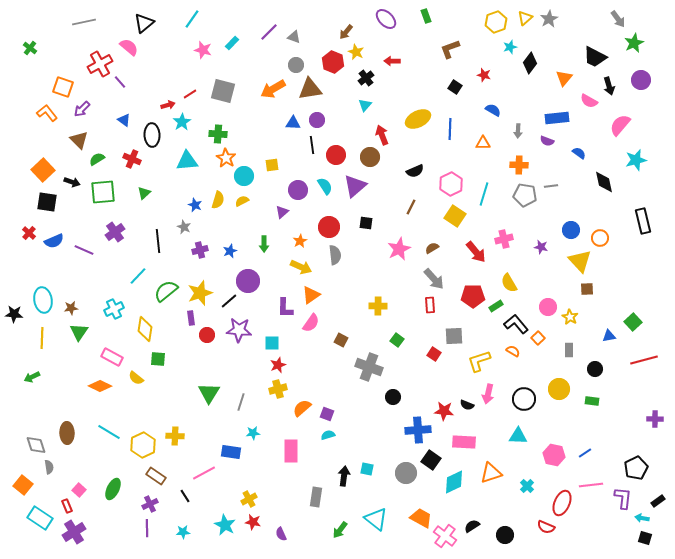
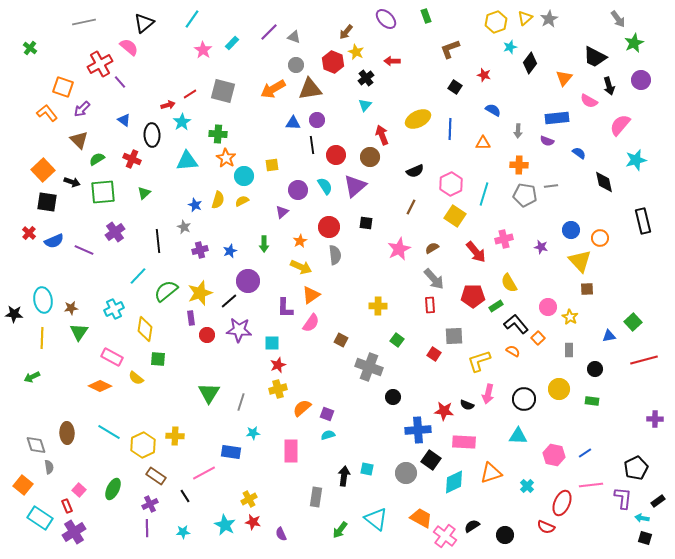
pink star at (203, 50): rotated 18 degrees clockwise
